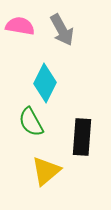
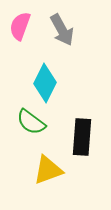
pink semicircle: rotated 80 degrees counterclockwise
green semicircle: rotated 24 degrees counterclockwise
yellow triangle: moved 2 px right, 1 px up; rotated 20 degrees clockwise
